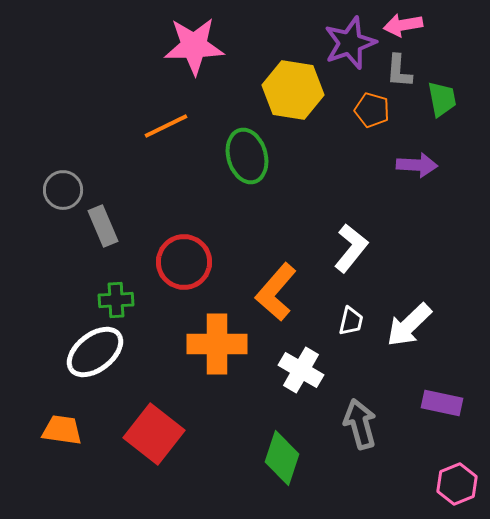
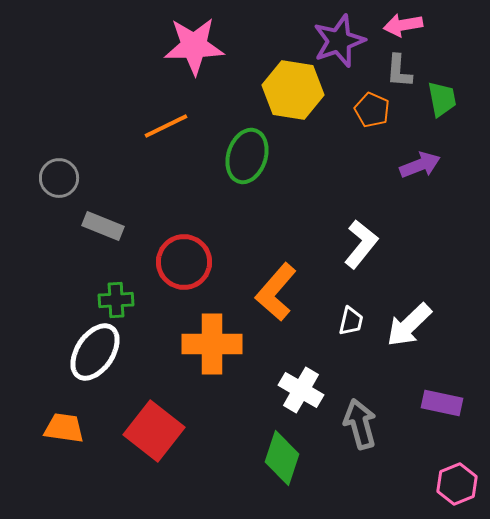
purple star: moved 11 px left, 2 px up
orange pentagon: rotated 8 degrees clockwise
green ellipse: rotated 34 degrees clockwise
purple arrow: moved 3 px right; rotated 24 degrees counterclockwise
gray circle: moved 4 px left, 12 px up
gray rectangle: rotated 45 degrees counterclockwise
white L-shape: moved 10 px right, 4 px up
orange cross: moved 5 px left
white ellipse: rotated 18 degrees counterclockwise
white cross: moved 20 px down
orange trapezoid: moved 2 px right, 2 px up
red square: moved 3 px up
